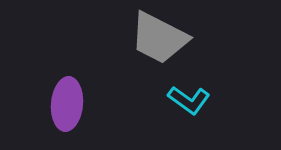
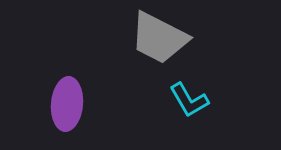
cyan L-shape: rotated 24 degrees clockwise
